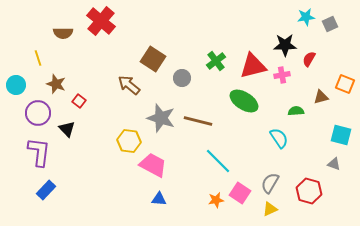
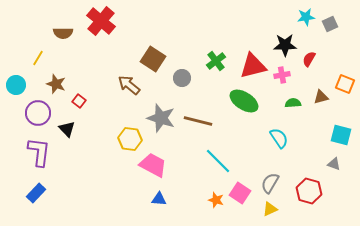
yellow line: rotated 49 degrees clockwise
green semicircle: moved 3 px left, 8 px up
yellow hexagon: moved 1 px right, 2 px up
blue rectangle: moved 10 px left, 3 px down
orange star: rotated 28 degrees clockwise
